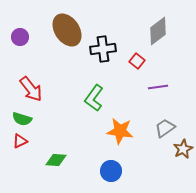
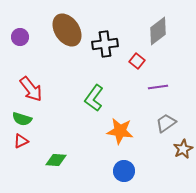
black cross: moved 2 px right, 5 px up
gray trapezoid: moved 1 px right, 5 px up
red triangle: moved 1 px right
blue circle: moved 13 px right
